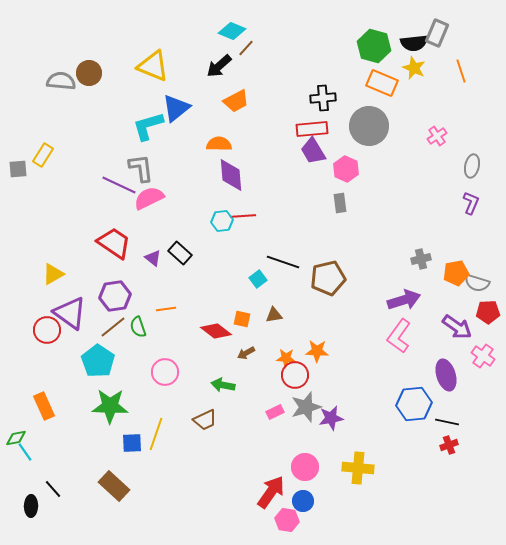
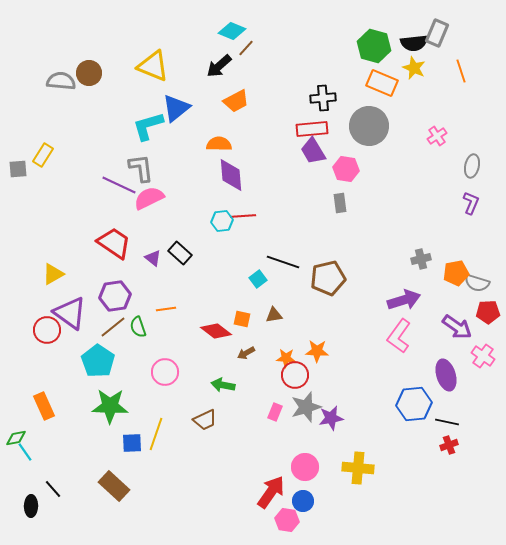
pink hexagon at (346, 169): rotated 15 degrees counterclockwise
pink rectangle at (275, 412): rotated 42 degrees counterclockwise
